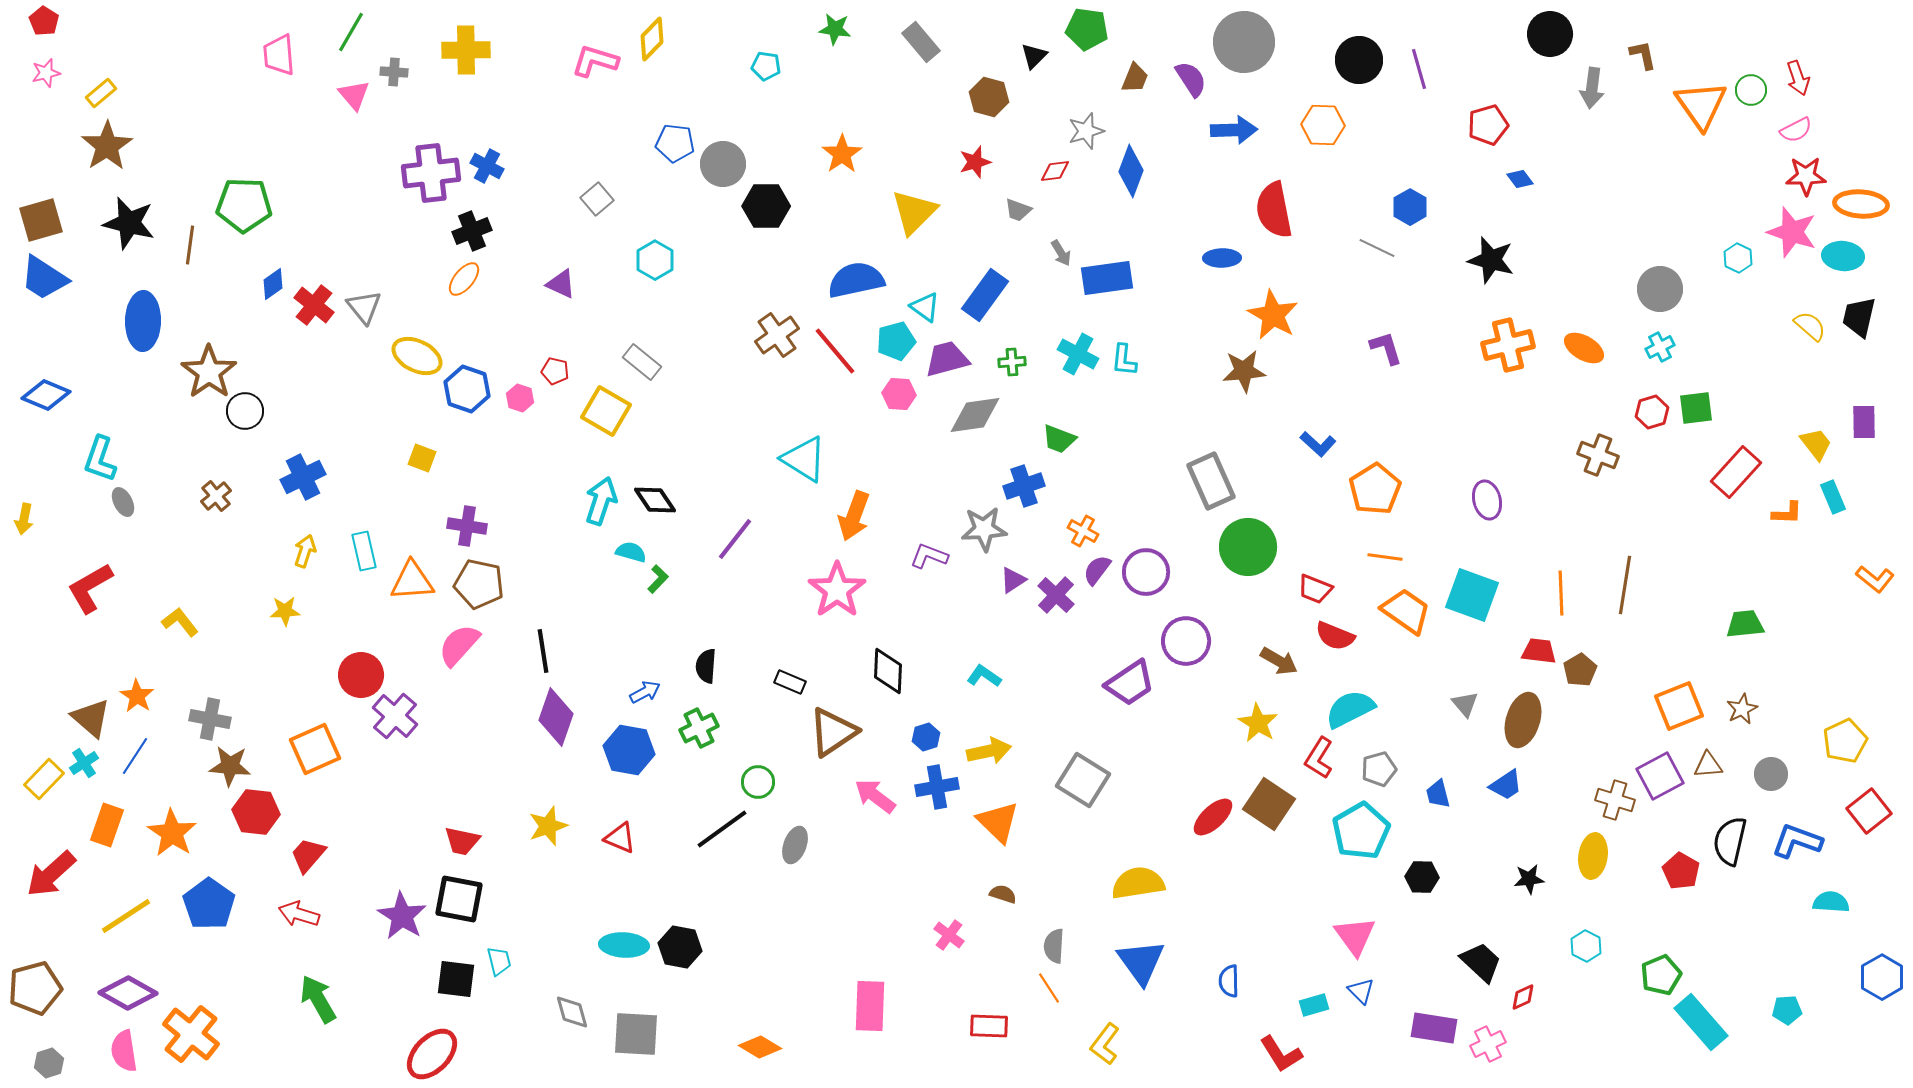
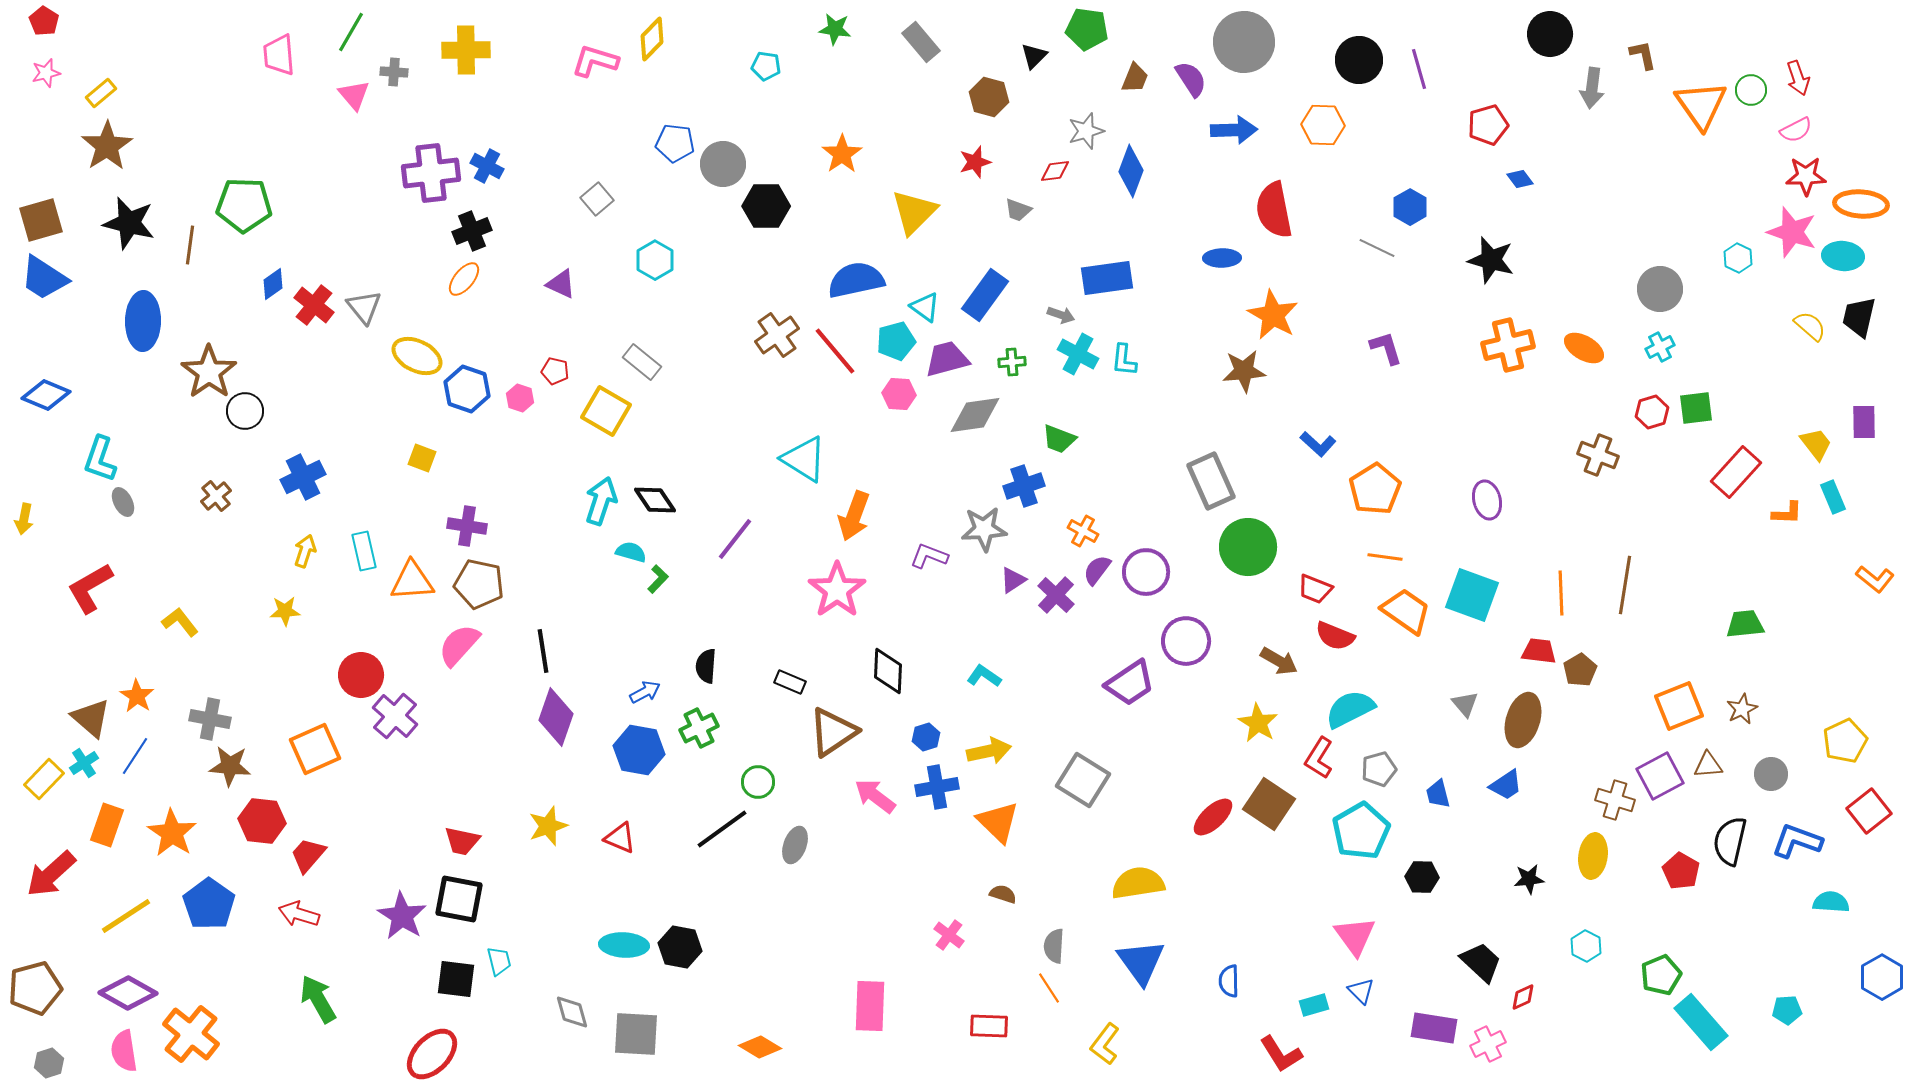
gray arrow at (1061, 253): moved 62 px down; rotated 40 degrees counterclockwise
blue hexagon at (629, 750): moved 10 px right
red hexagon at (256, 812): moved 6 px right, 9 px down
